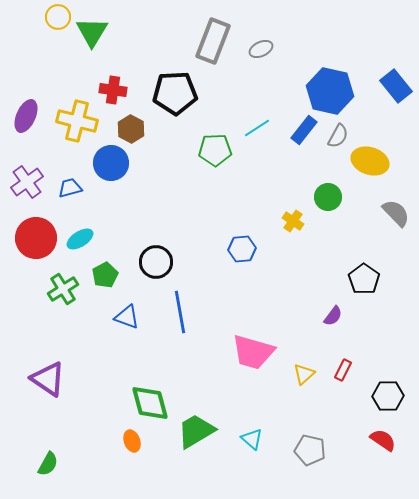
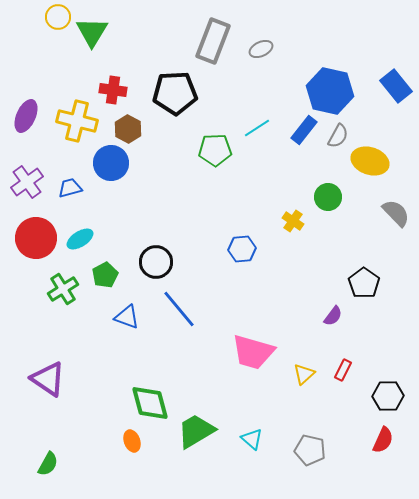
brown hexagon at (131, 129): moved 3 px left
black pentagon at (364, 279): moved 4 px down
blue line at (180, 312): moved 1 px left, 3 px up; rotated 30 degrees counterclockwise
red semicircle at (383, 440): rotated 80 degrees clockwise
